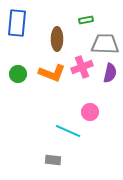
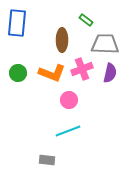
green rectangle: rotated 48 degrees clockwise
brown ellipse: moved 5 px right, 1 px down
pink cross: moved 2 px down
green circle: moved 1 px up
pink circle: moved 21 px left, 12 px up
cyan line: rotated 45 degrees counterclockwise
gray rectangle: moved 6 px left
